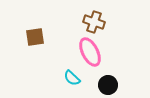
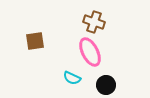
brown square: moved 4 px down
cyan semicircle: rotated 18 degrees counterclockwise
black circle: moved 2 px left
